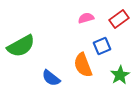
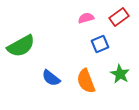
red rectangle: moved 2 px up
blue square: moved 2 px left, 2 px up
orange semicircle: moved 3 px right, 16 px down
green star: moved 1 px up; rotated 12 degrees counterclockwise
